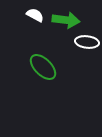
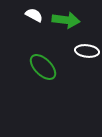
white semicircle: moved 1 px left
white ellipse: moved 9 px down
